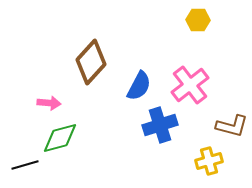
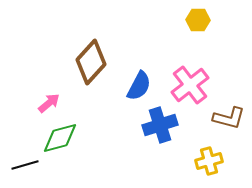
pink arrow: rotated 45 degrees counterclockwise
brown L-shape: moved 3 px left, 8 px up
